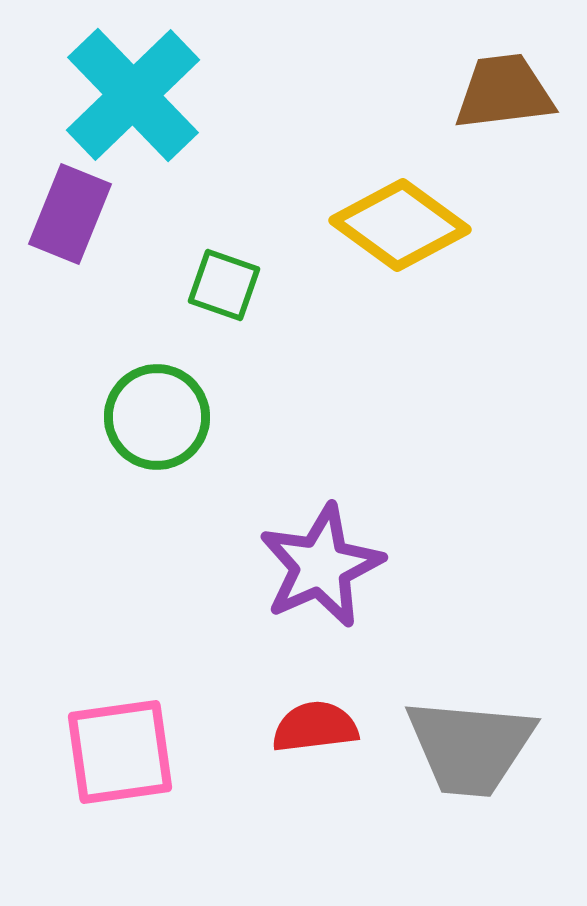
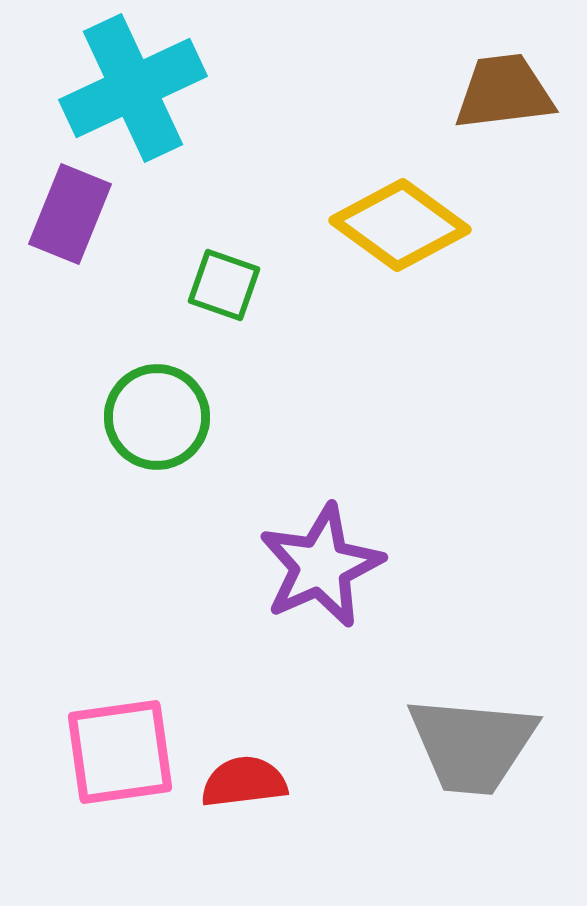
cyan cross: moved 7 px up; rotated 19 degrees clockwise
red semicircle: moved 71 px left, 55 px down
gray trapezoid: moved 2 px right, 2 px up
